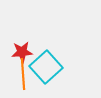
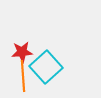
orange line: moved 2 px down
